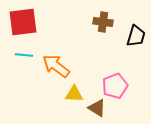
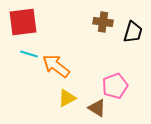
black trapezoid: moved 3 px left, 4 px up
cyan line: moved 5 px right, 1 px up; rotated 12 degrees clockwise
yellow triangle: moved 7 px left, 4 px down; rotated 30 degrees counterclockwise
